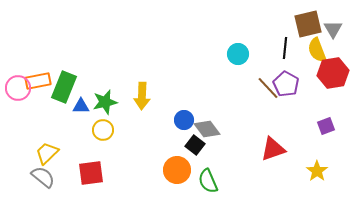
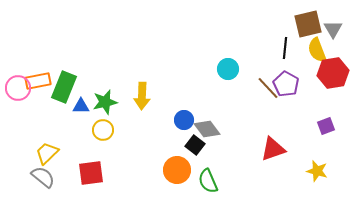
cyan circle: moved 10 px left, 15 px down
yellow star: rotated 20 degrees counterclockwise
